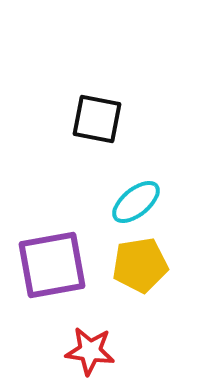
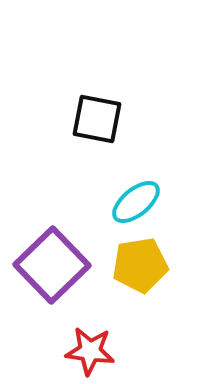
purple square: rotated 34 degrees counterclockwise
